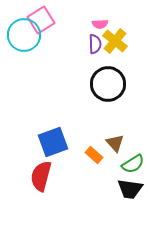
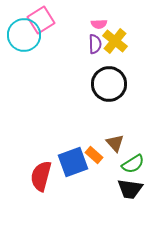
pink semicircle: moved 1 px left
black circle: moved 1 px right
blue square: moved 20 px right, 20 px down
